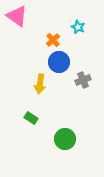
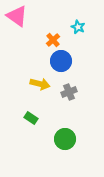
blue circle: moved 2 px right, 1 px up
gray cross: moved 14 px left, 12 px down
yellow arrow: rotated 84 degrees counterclockwise
